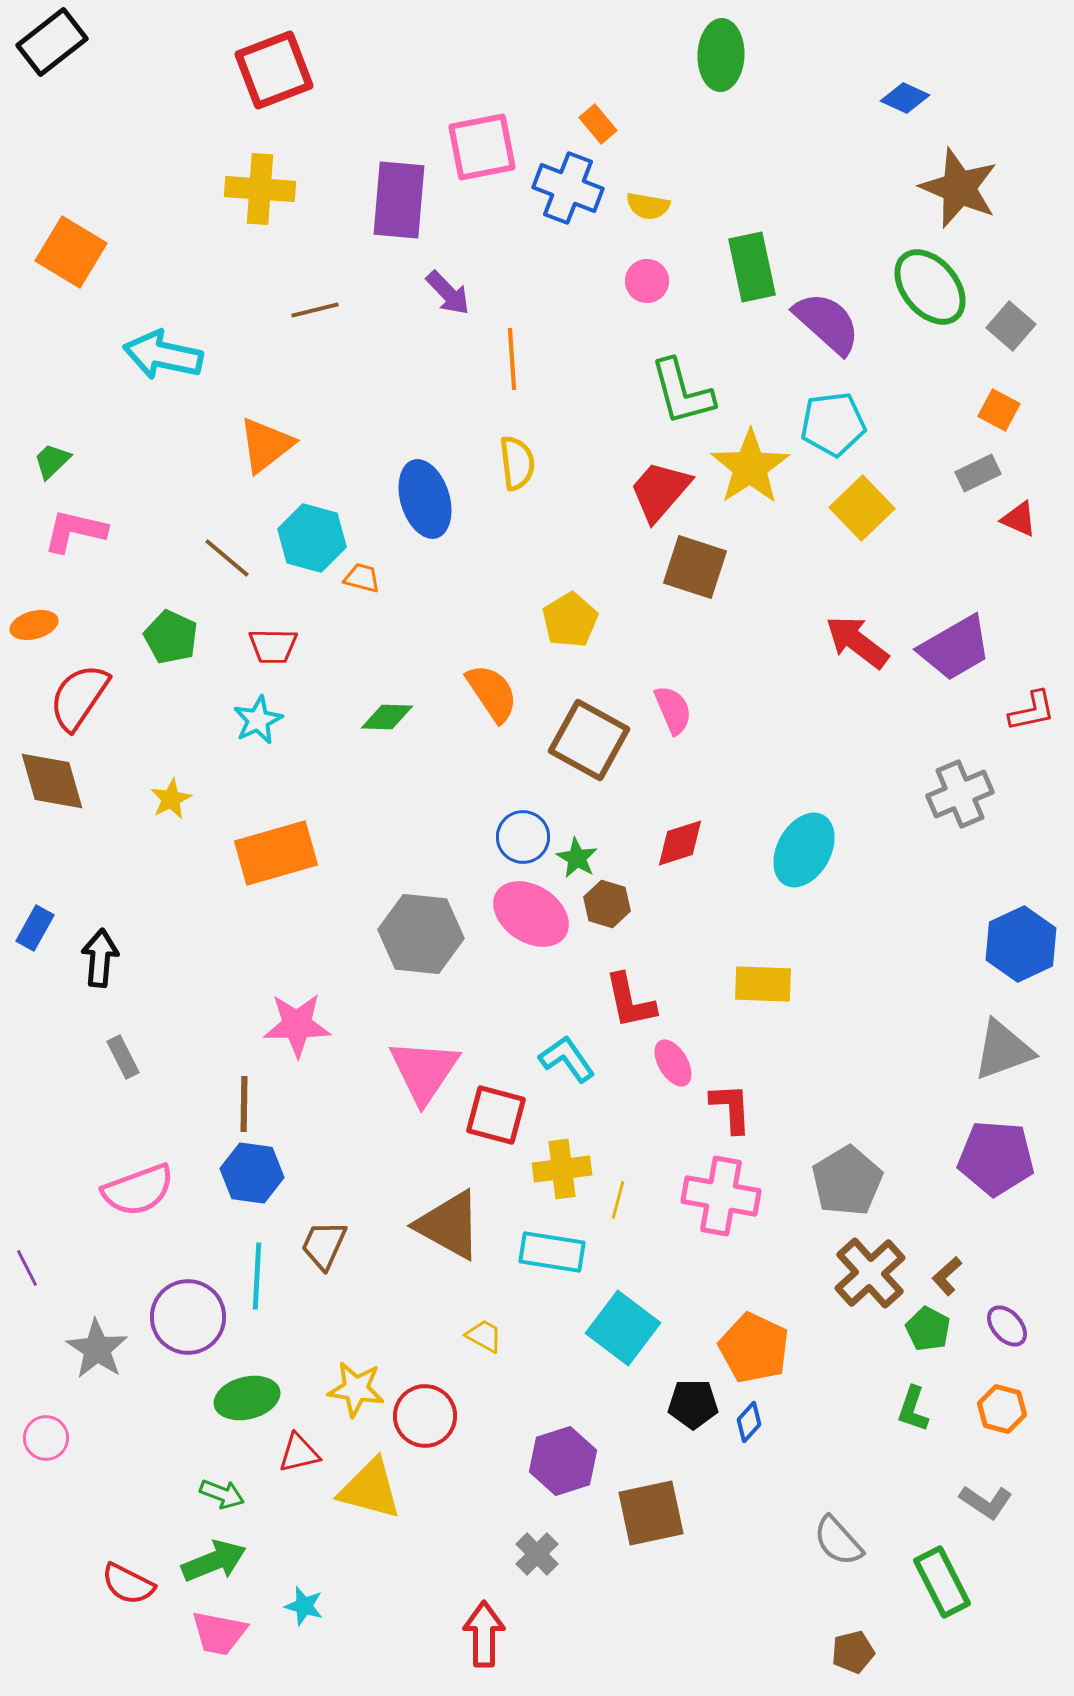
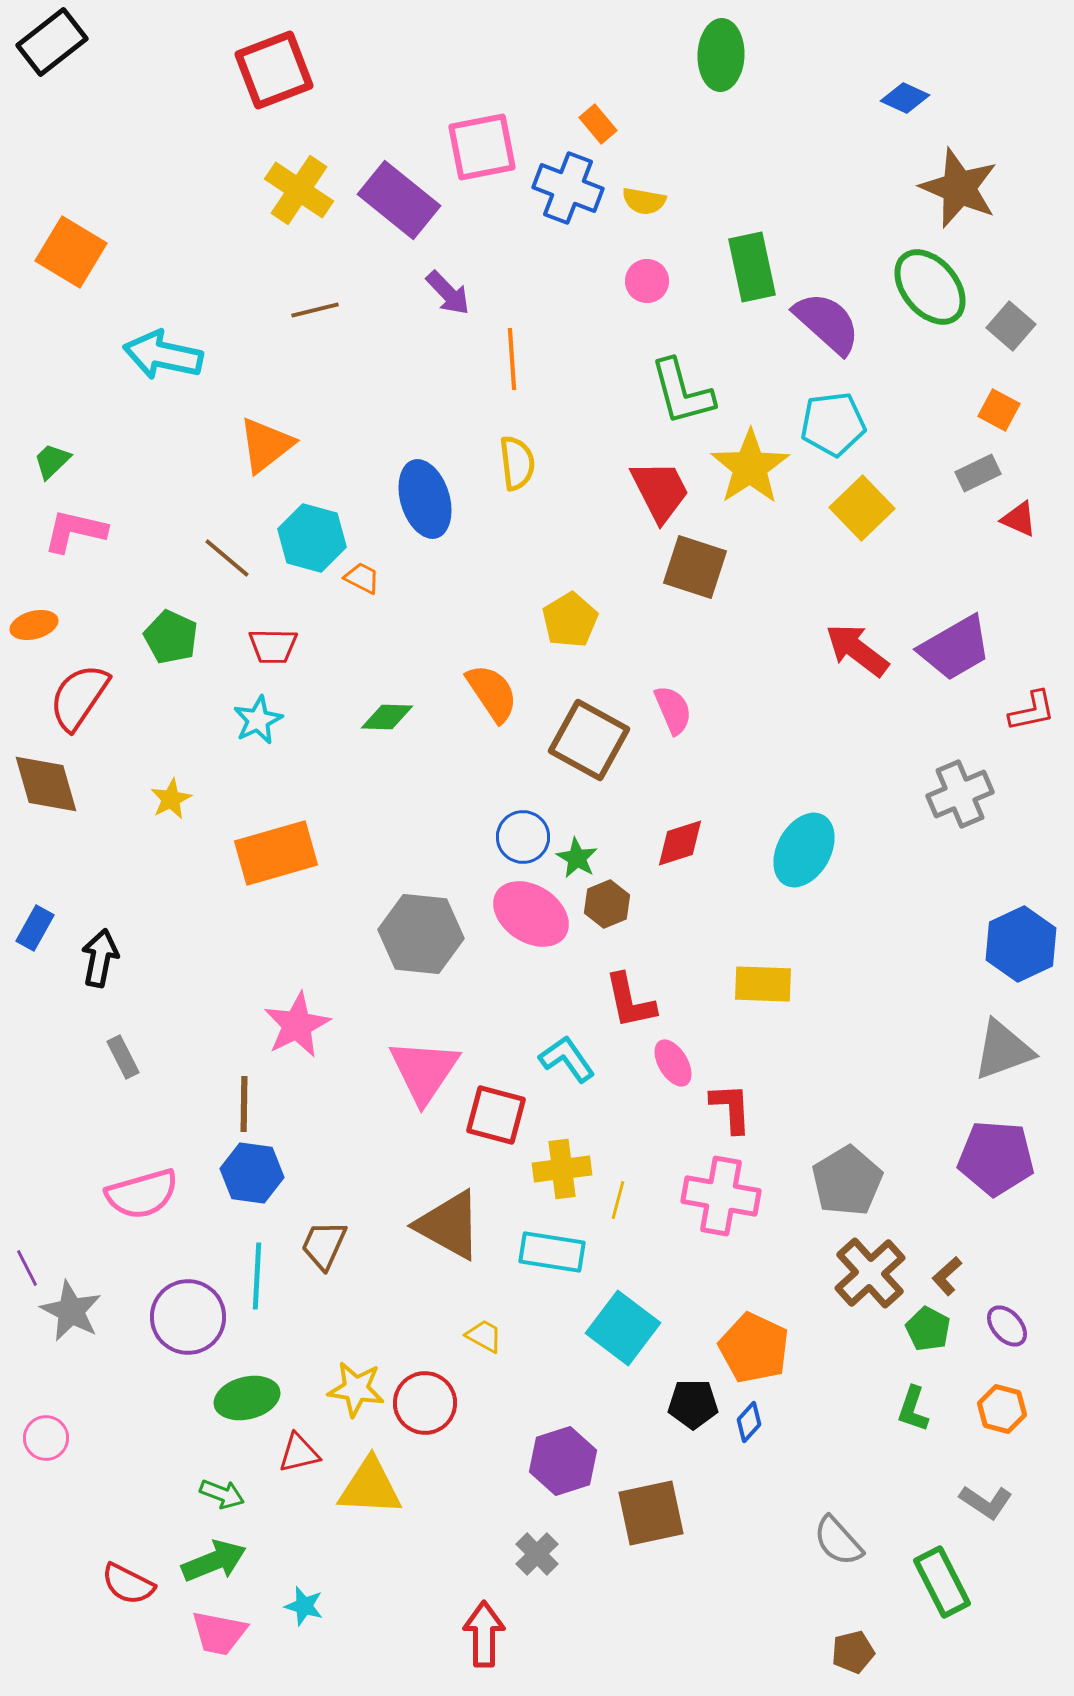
yellow cross at (260, 189): moved 39 px right, 1 px down; rotated 30 degrees clockwise
purple rectangle at (399, 200): rotated 56 degrees counterclockwise
yellow semicircle at (648, 206): moved 4 px left, 5 px up
red trapezoid at (660, 491): rotated 112 degrees clockwise
orange trapezoid at (362, 578): rotated 12 degrees clockwise
red arrow at (857, 642): moved 8 px down
brown diamond at (52, 781): moved 6 px left, 3 px down
brown hexagon at (607, 904): rotated 21 degrees clockwise
black arrow at (100, 958): rotated 6 degrees clockwise
pink star at (297, 1025): rotated 26 degrees counterclockwise
pink semicircle at (138, 1190): moved 4 px right, 4 px down; rotated 4 degrees clockwise
gray star at (97, 1349): moved 26 px left, 38 px up; rotated 6 degrees counterclockwise
red circle at (425, 1416): moved 13 px up
yellow triangle at (370, 1489): moved 2 px up; rotated 12 degrees counterclockwise
